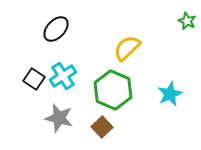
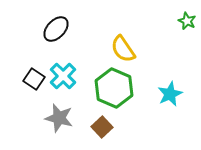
yellow semicircle: moved 4 px left, 1 px down; rotated 80 degrees counterclockwise
cyan cross: rotated 12 degrees counterclockwise
green hexagon: moved 1 px right, 2 px up
